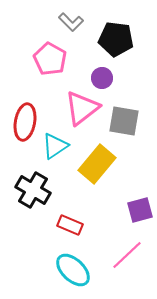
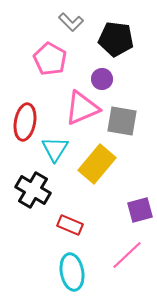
purple circle: moved 1 px down
pink triangle: rotated 15 degrees clockwise
gray square: moved 2 px left
cyan triangle: moved 3 px down; rotated 24 degrees counterclockwise
cyan ellipse: moved 1 px left, 2 px down; rotated 36 degrees clockwise
